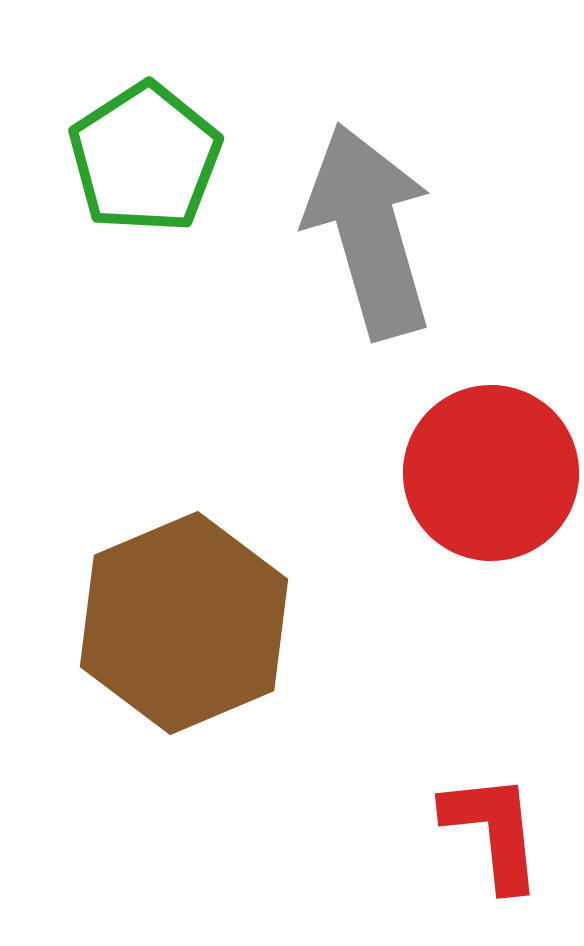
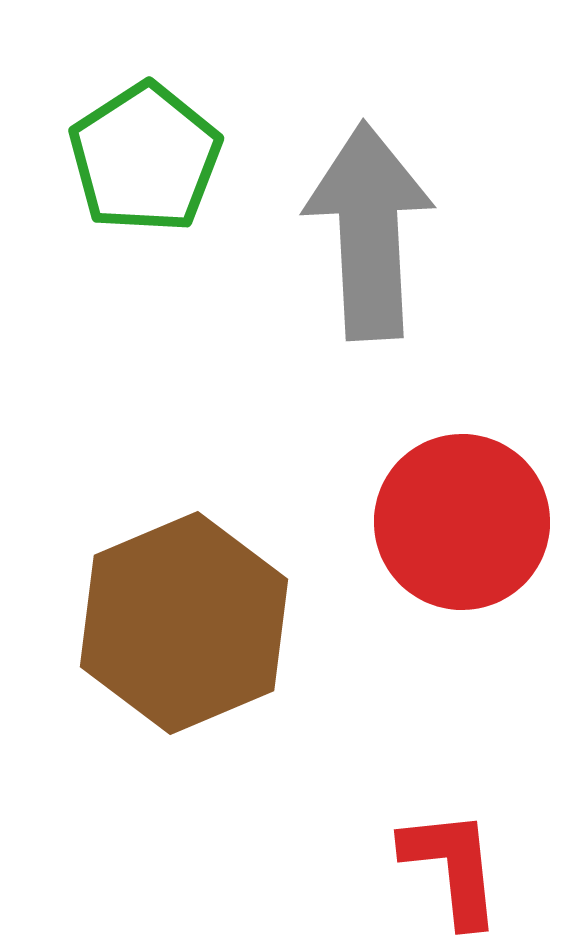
gray arrow: rotated 13 degrees clockwise
red circle: moved 29 px left, 49 px down
red L-shape: moved 41 px left, 36 px down
